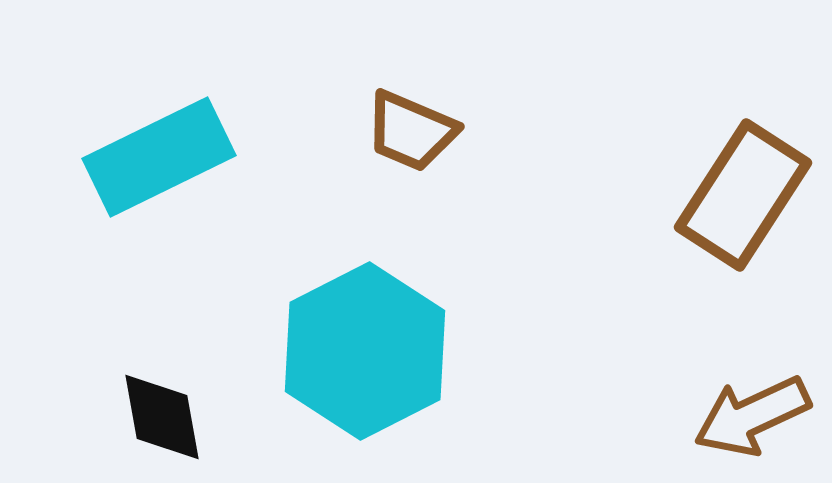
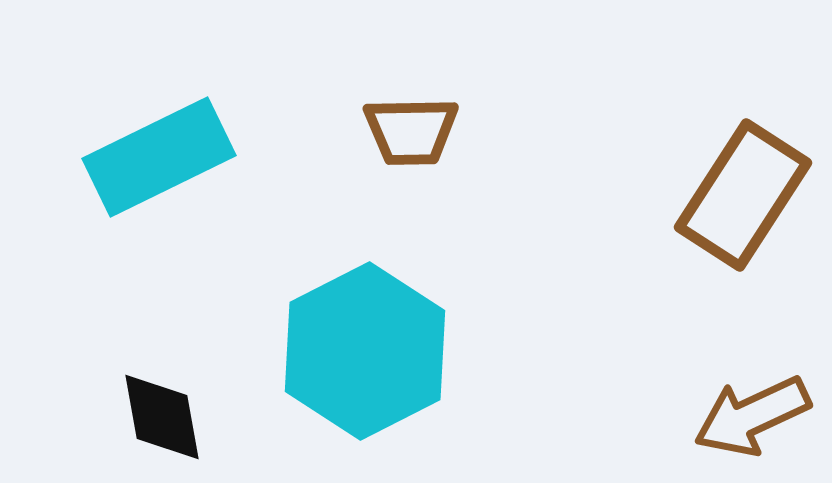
brown trapezoid: rotated 24 degrees counterclockwise
